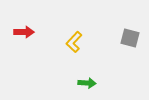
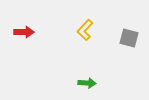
gray square: moved 1 px left
yellow L-shape: moved 11 px right, 12 px up
